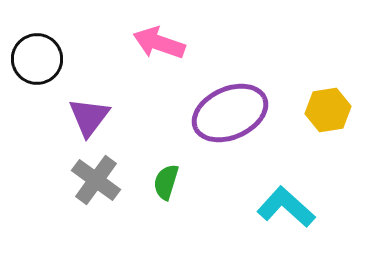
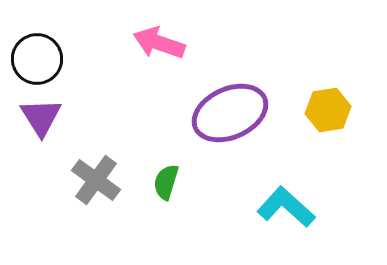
purple triangle: moved 48 px left; rotated 9 degrees counterclockwise
